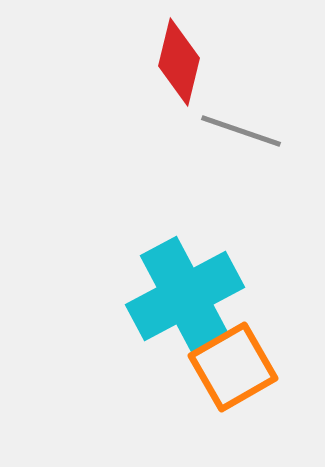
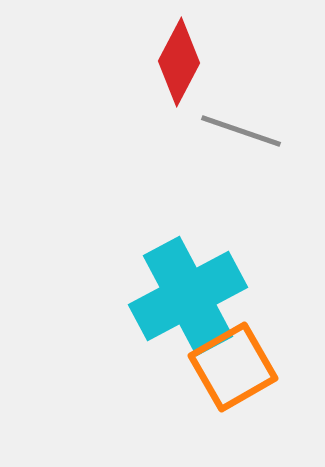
red diamond: rotated 14 degrees clockwise
cyan cross: moved 3 px right
